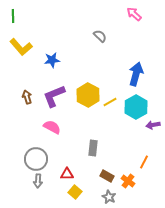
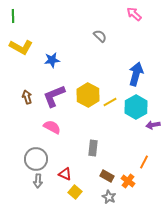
yellow L-shape: rotated 20 degrees counterclockwise
red triangle: moved 2 px left; rotated 24 degrees clockwise
